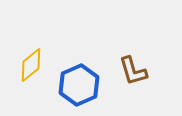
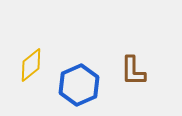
brown L-shape: rotated 16 degrees clockwise
